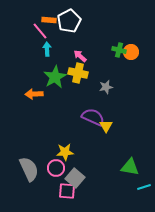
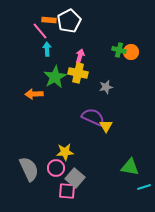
pink arrow: rotated 64 degrees clockwise
